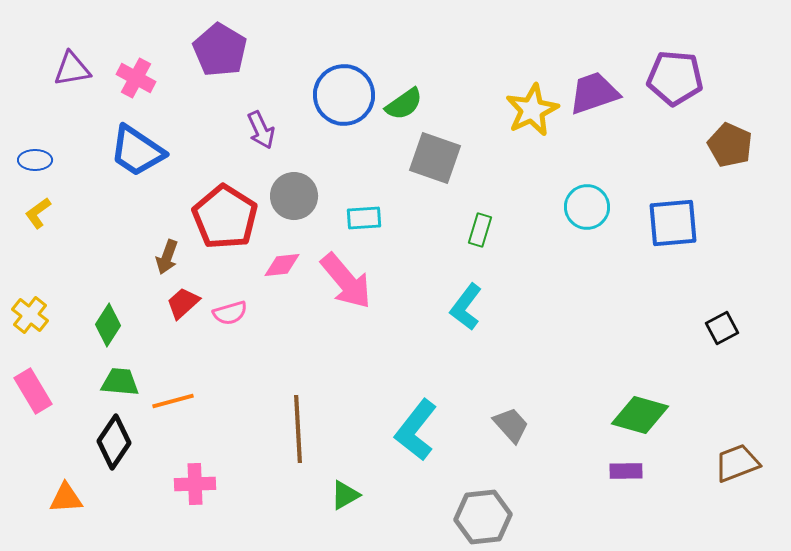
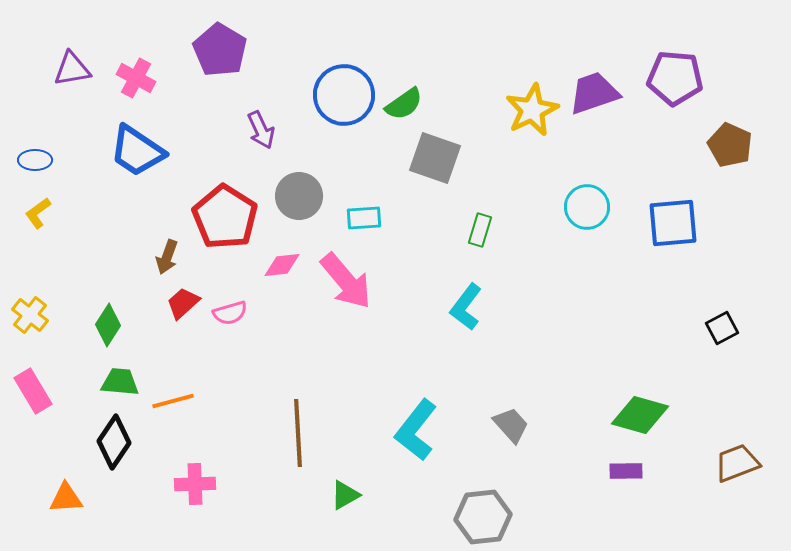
gray circle at (294, 196): moved 5 px right
brown line at (298, 429): moved 4 px down
